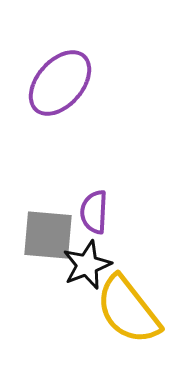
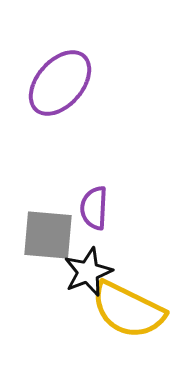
purple semicircle: moved 4 px up
black star: moved 1 px right, 7 px down
yellow semicircle: rotated 26 degrees counterclockwise
